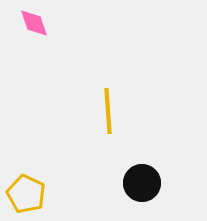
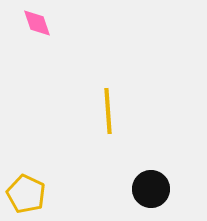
pink diamond: moved 3 px right
black circle: moved 9 px right, 6 px down
